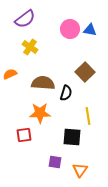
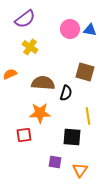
brown square: rotated 30 degrees counterclockwise
